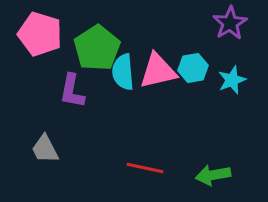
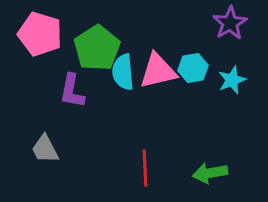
red line: rotated 75 degrees clockwise
green arrow: moved 3 px left, 2 px up
